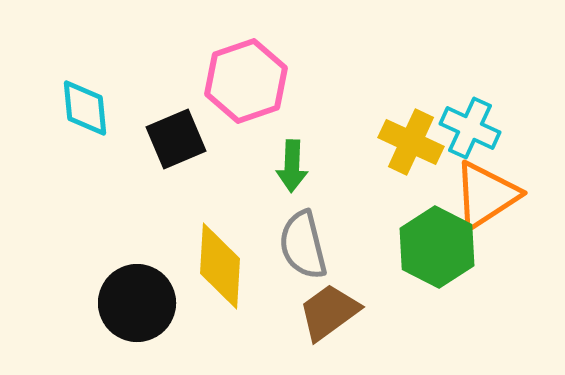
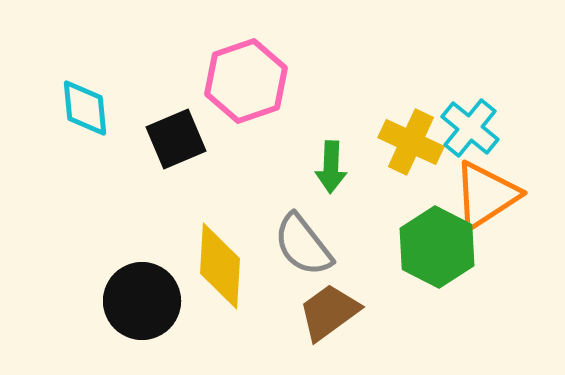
cyan cross: rotated 14 degrees clockwise
green arrow: moved 39 px right, 1 px down
gray semicircle: rotated 24 degrees counterclockwise
black circle: moved 5 px right, 2 px up
